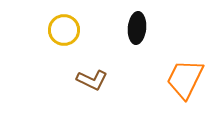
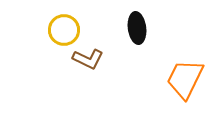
black ellipse: rotated 12 degrees counterclockwise
brown L-shape: moved 4 px left, 21 px up
